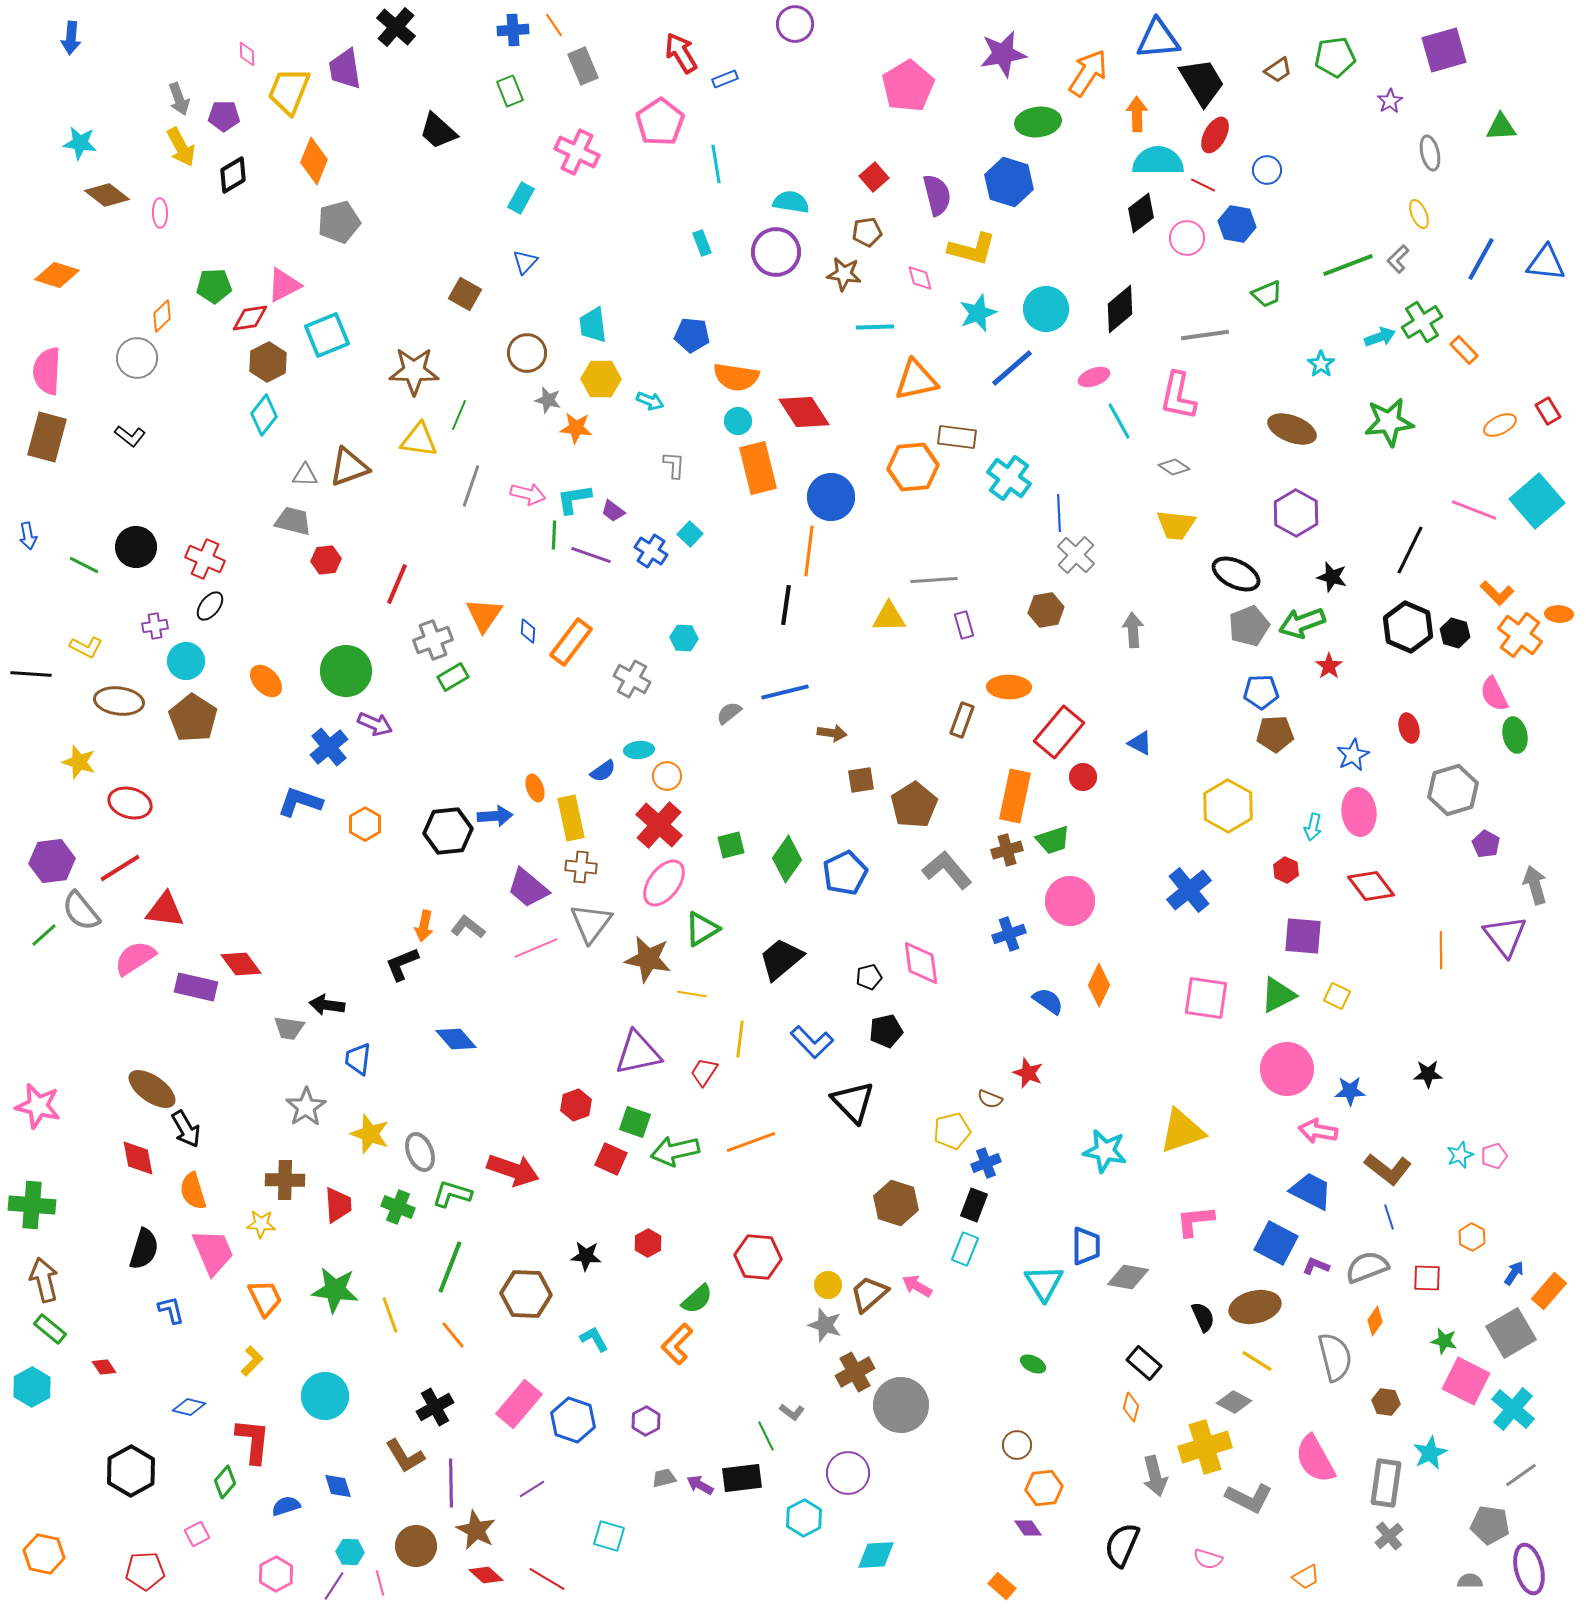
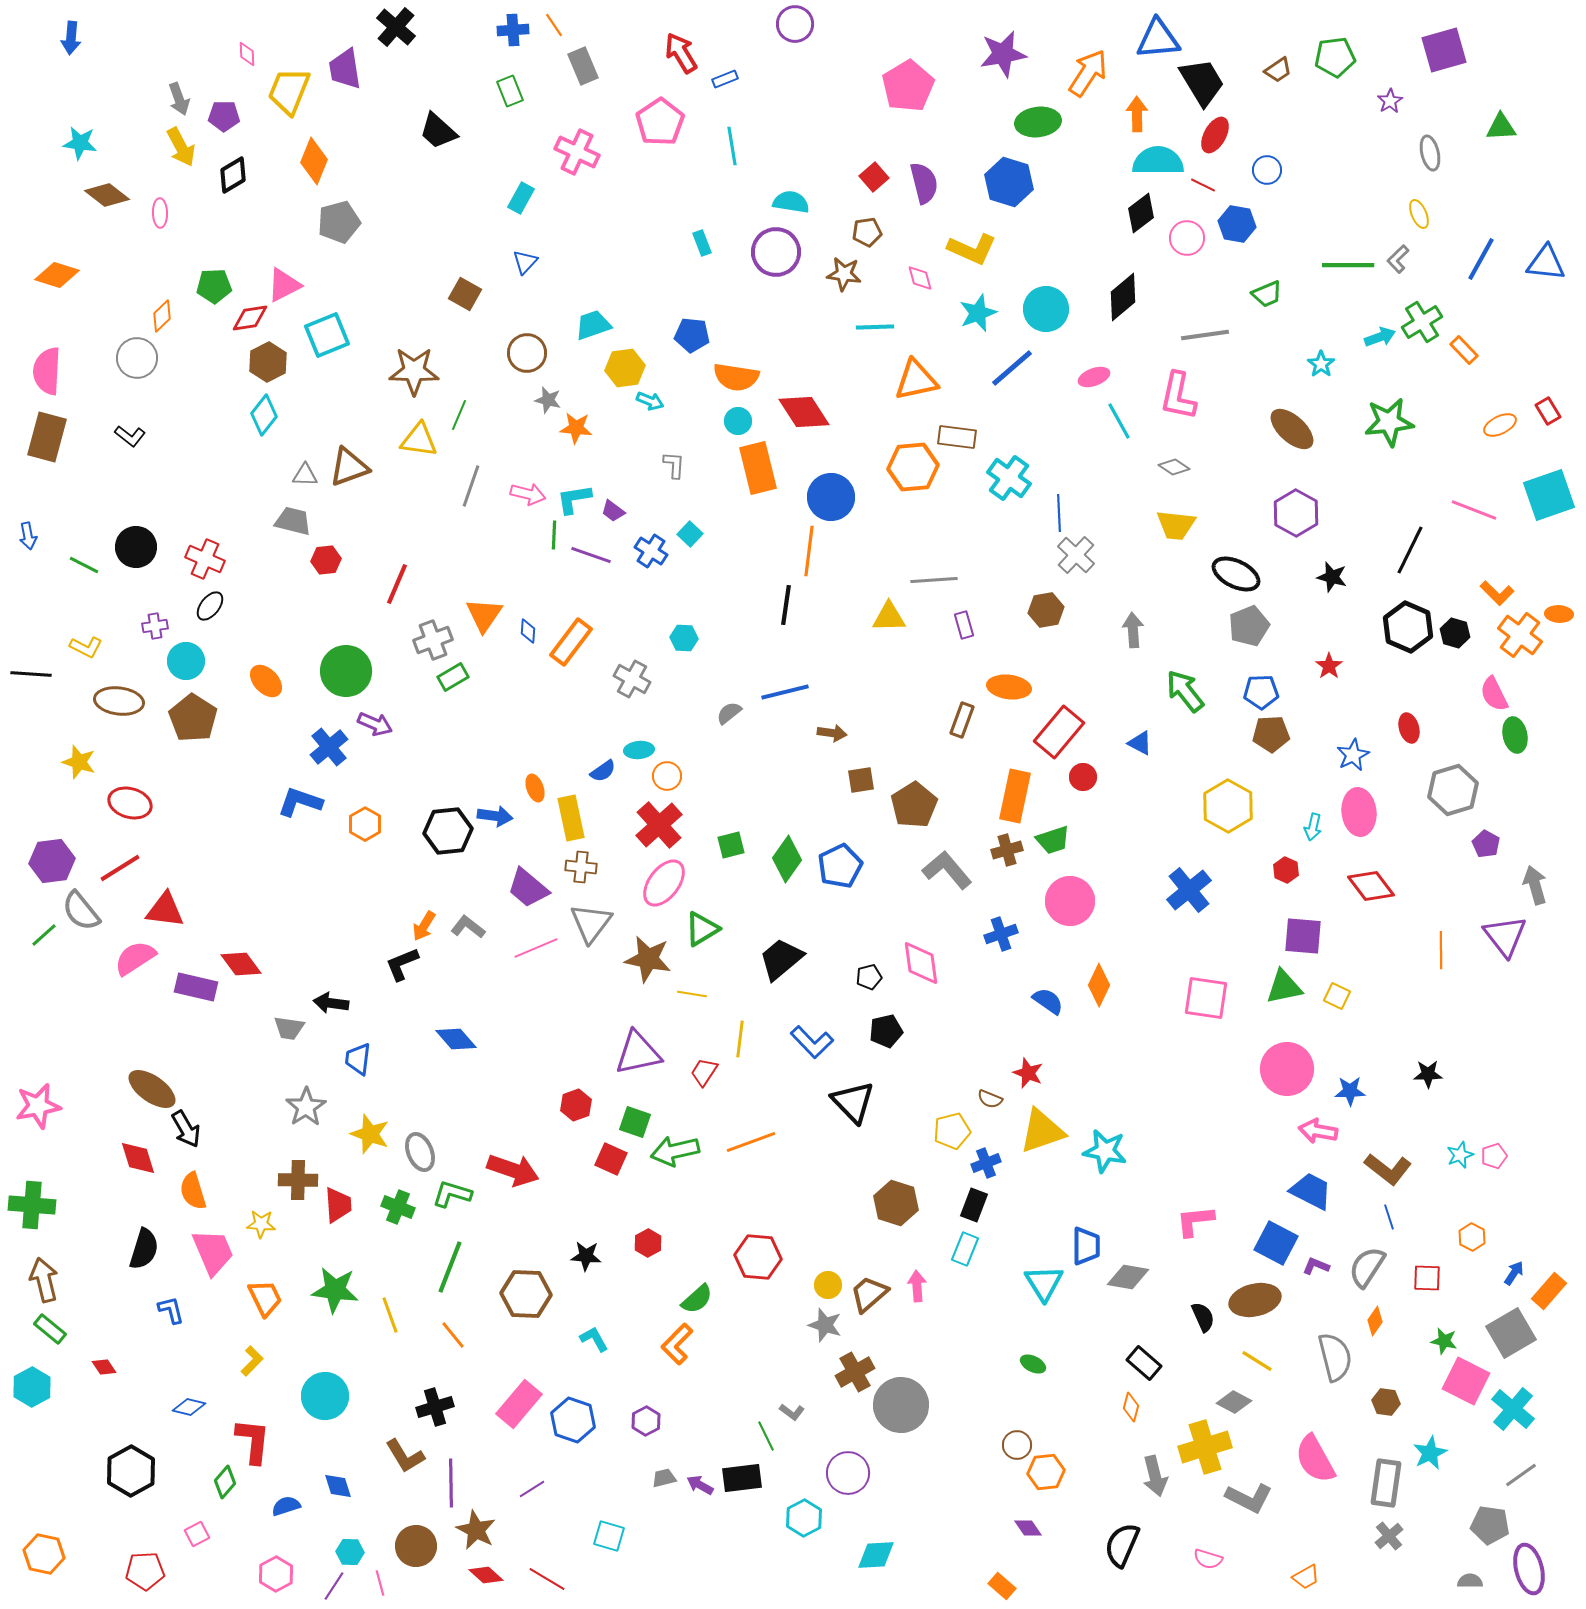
cyan line at (716, 164): moved 16 px right, 18 px up
purple semicircle at (937, 195): moved 13 px left, 12 px up
yellow L-shape at (972, 249): rotated 9 degrees clockwise
green line at (1348, 265): rotated 21 degrees clockwise
black diamond at (1120, 309): moved 3 px right, 12 px up
cyan trapezoid at (593, 325): rotated 78 degrees clockwise
yellow hexagon at (601, 379): moved 24 px right, 11 px up; rotated 9 degrees counterclockwise
brown ellipse at (1292, 429): rotated 21 degrees clockwise
cyan square at (1537, 501): moved 12 px right, 6 px up; rotated 22 degrees clockwise
green arrow at (1302, 623): moved 117 px left, 68 px down; rotated 72 degrees clockwise
orange ellipse at (1009, 687): rotated 6 degrees clockwise
brown pentagon at (1275, 734): moved 4 px left
blue arrow at (495, 816): rotated 12 degrees clockwise
red cross at (659, 825): rotated 6 degrees clockwise
blue pentagon at (845, 873): moved 5 px left, 7 px up
orange arrow at (424, 926): rotated 20 degrees clockwise
blue cross at (1009, 934): moved 8 px left
green triangle at (1278, 995): moved 6 px right, 8 px up; rotated 15 degrees clockwise
black arrow at (327, 1005): moved 4 px right, 2 px up
pink star at (38, 1106): rotated 24 degrees counterclockwise
yellow triangle at (1182, 1131): moved 140 px left
red diamond at (138, 1158): rotated 6 degrees counterclockwise
brown cross at (285, 1180): moved 13 px right
gray semicircle at (1367, 1267): rotated 36 degrees counterclockwise
pink arrow at (917, 1286): rotated 56 degrees clockwise
brown ellipse at (1255, 1307): moved 7 px up
black cross at (435, 1407): rotated 12 degrees clockwise
orange hexagon at (1044, 1488): moved 2 px right, 16 px up
